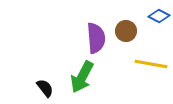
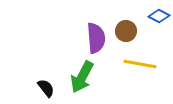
yellow line: moved 11 px left
black semicircle: moved 1 px right
